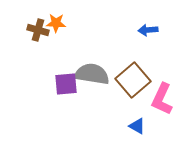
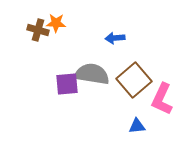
blue arrow: moved 33 px left, 8 px down
brown square: moved 1 px right
purple square: moved 1 px right
blue triangle: rotated 36 degrees counterclockwise
